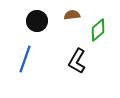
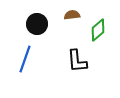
black circle: moved 3 px down
black L-shape: rotated 35 degrees counterclockwise
